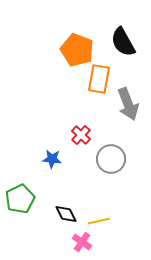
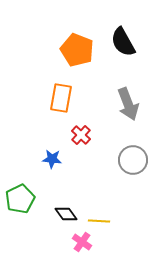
orange rectangle: moved 38 px left, 19 px down
gray circle: moved 22 px right, 1 px down
black diamond: rotated 10 degrees counterclockwise
yellow line: rotated 15 degrees clockwise
